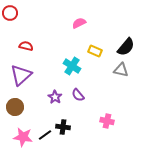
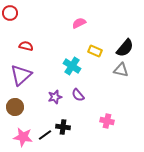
black semicircle: moved 1 px left, 1 px down
purple star: rotated 24 degrees clockwise
